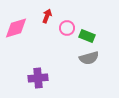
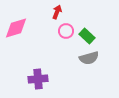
red arrow: moved 10 px right, 4 px up
pink circle: moved 1 px left, 3 px down
green rectangle: rotated 21 degrees clockwise
purple cross: moved 1 px down
